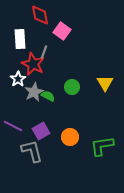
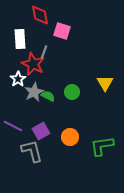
pink square: rotated 18 degrees counterclockwise
green circle: moved 5 px down
